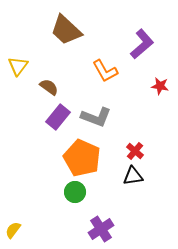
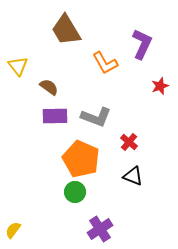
brown trapezoid: rotated 16 degrees clockwise
purple L-shape: rotated 24 degrees counterclockwise
yellow triangle: rotated 15 degrees counterclockwise
orange L-shape: moved 8 px up
red star: rotated 30 degrees counterclockwise
purple rectangle: moved 3 px left, 1 px up; rotated 50 degrees clockwise
red cross: moved 6 px left, 9 px up
orange pentagon: moved 1 px left, 1 px down
black triangle: rotated 30 degrees clockwise
purple cross: moved 1 px left
